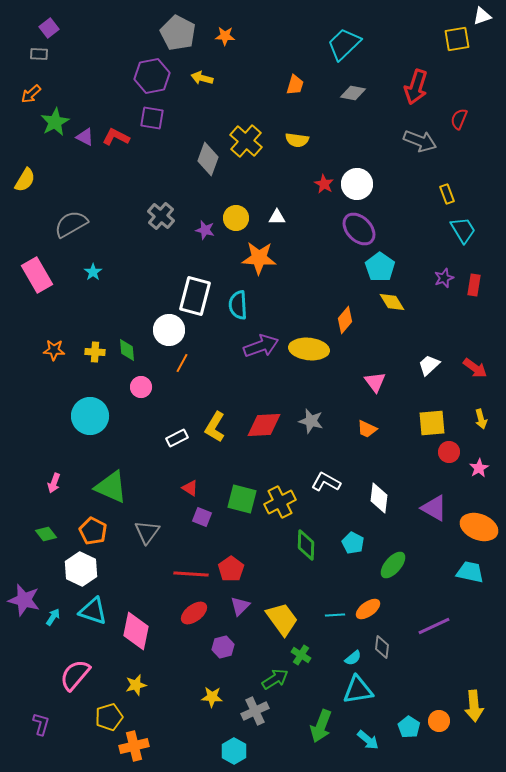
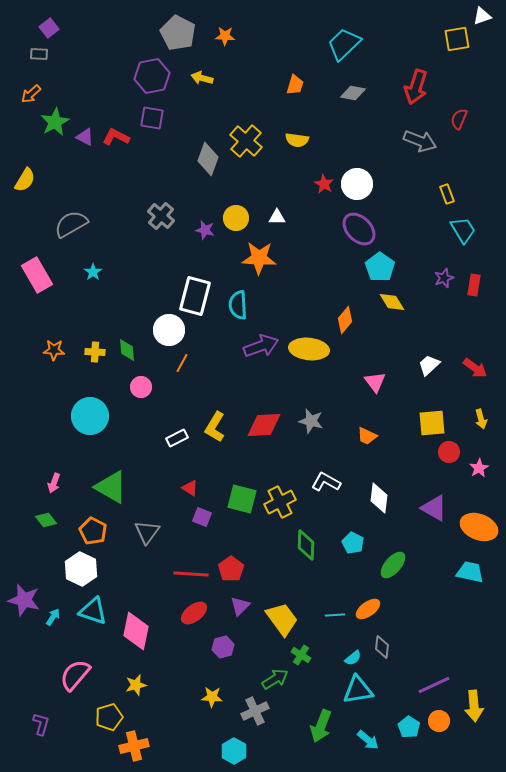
orange trapezoid at (367, 429): moved 7 px down
green triangle at (111, 487): rotated 6 degrees clockwise
green diamond at (46, 534): moved 14 px up
purple line at (434, 626): moved 59 px down
